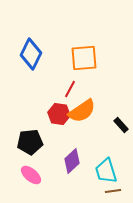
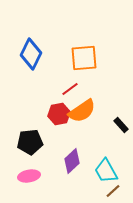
red line: rotated 24 degrees clockwise
red hexagon: rotated 20 degrees counterclockwise
cyan trapezoid: rotated 12 degrees counterclockwise
pink ellipse: moved 2 px left, 1 px down; rotated 50 degrees counterclockwise
brown line: rotated 35 degrees counterclockwise
